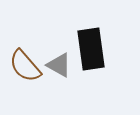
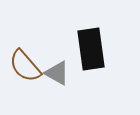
gray triangle: moved 2 px left, 8 px down
